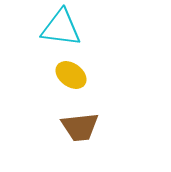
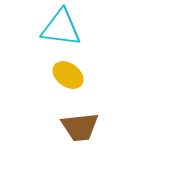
yellow ellipse: moved 3 px left
